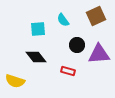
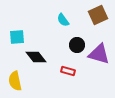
brown square: moved 2 px right, 1 px up
cyan square: moved 21 px left, 8 px down
purple triangle: rotated 20 degrees clockwise
yellow semicircle: rotated 60 degrees clockwise
